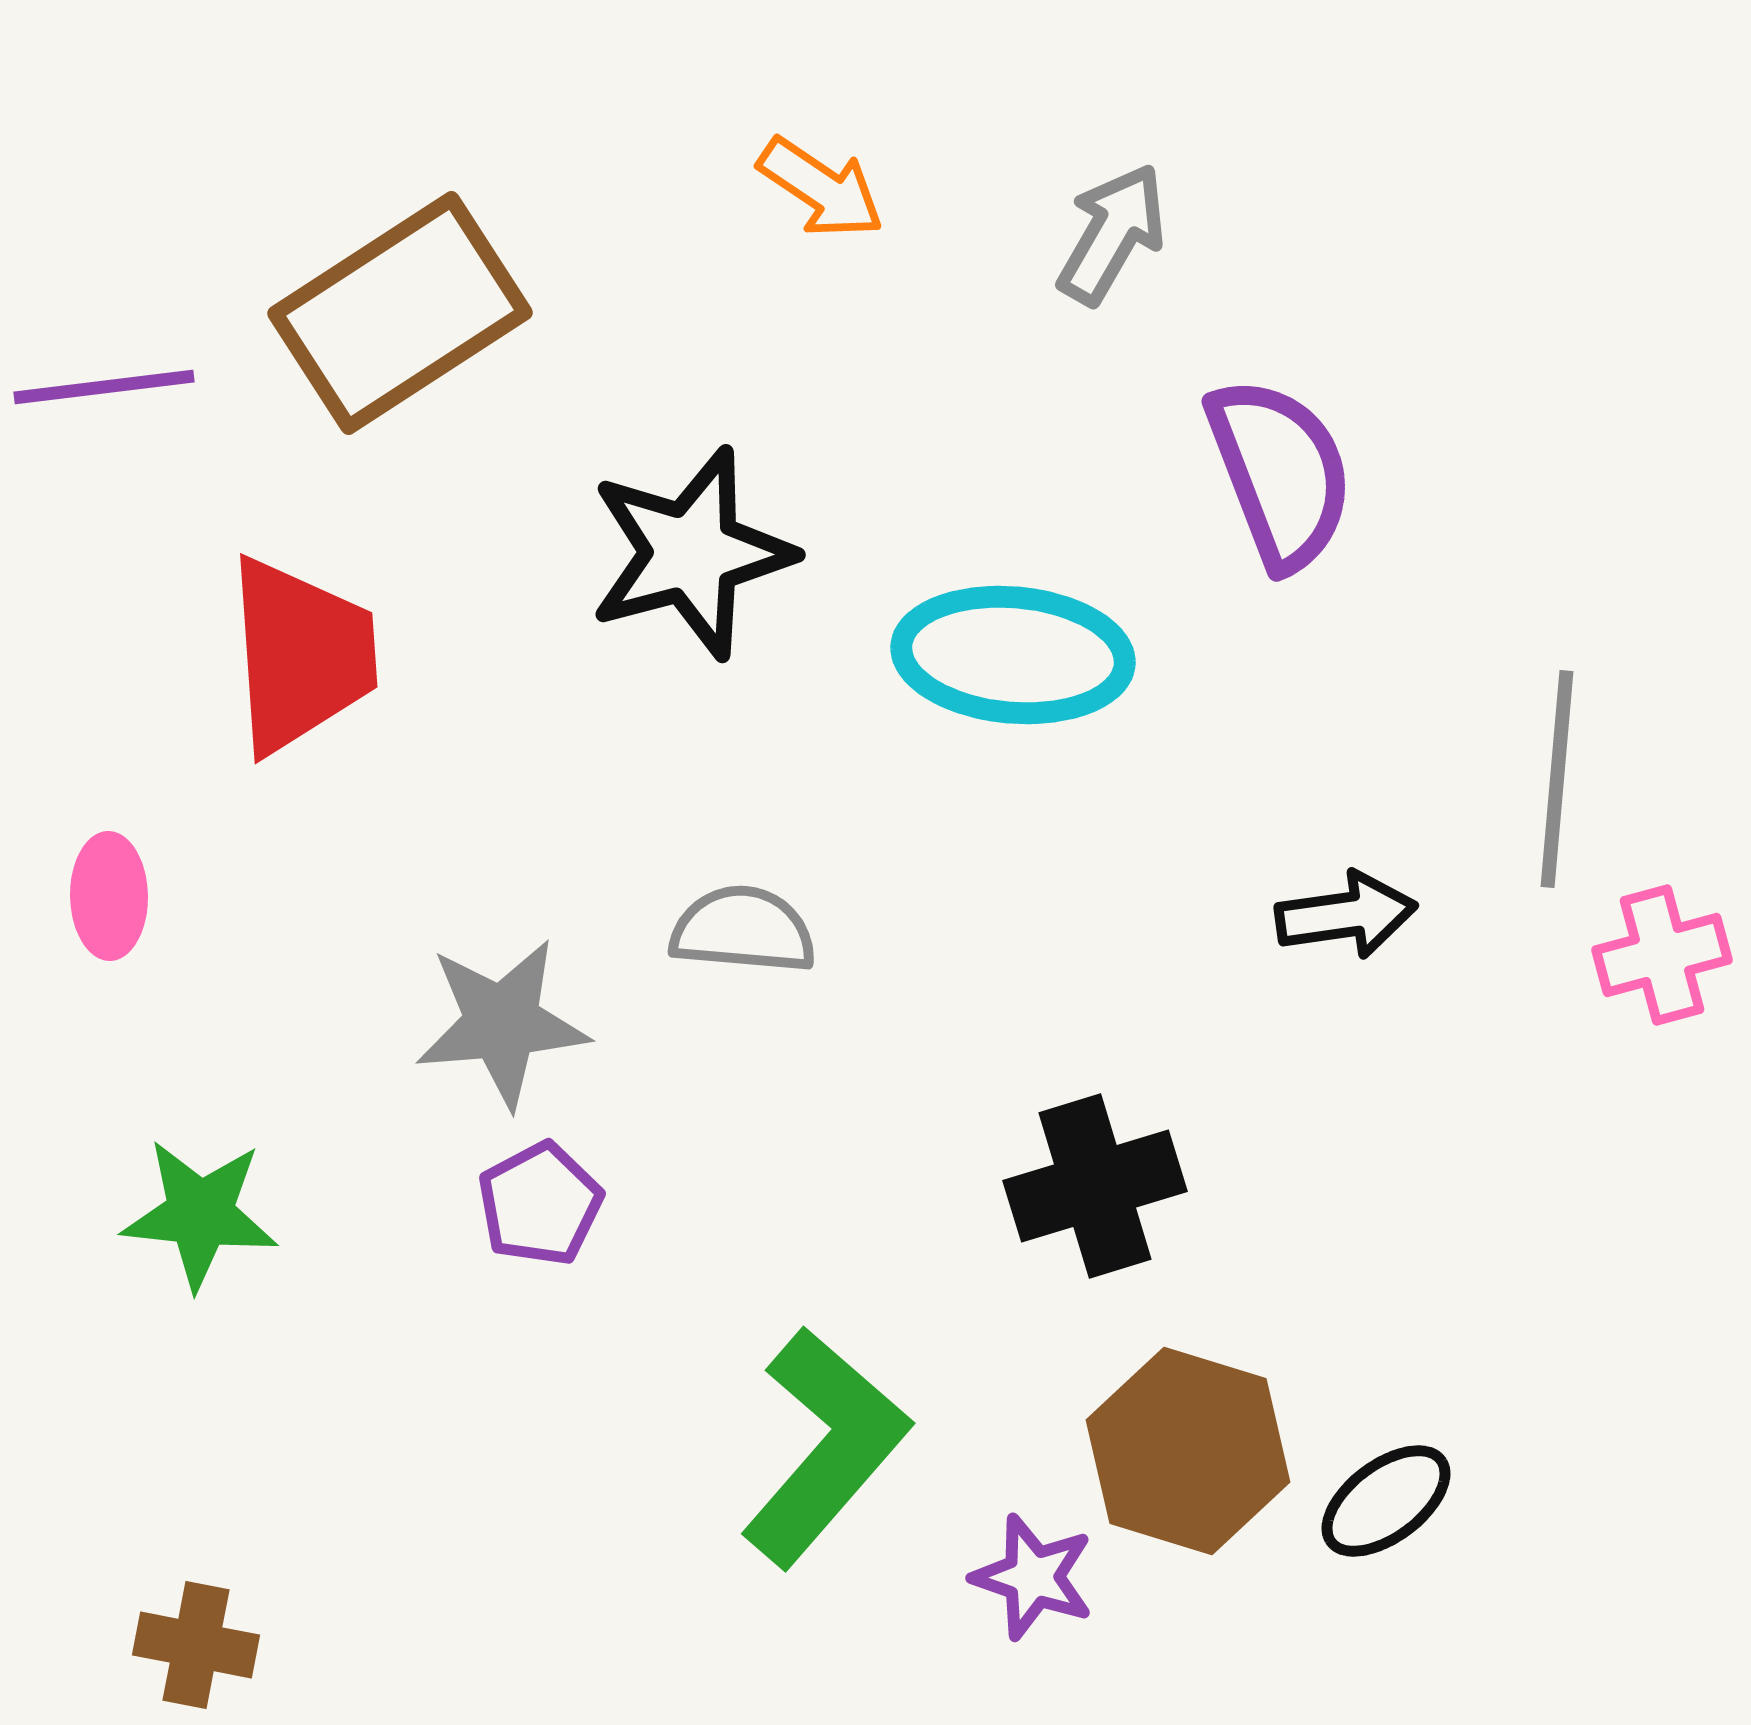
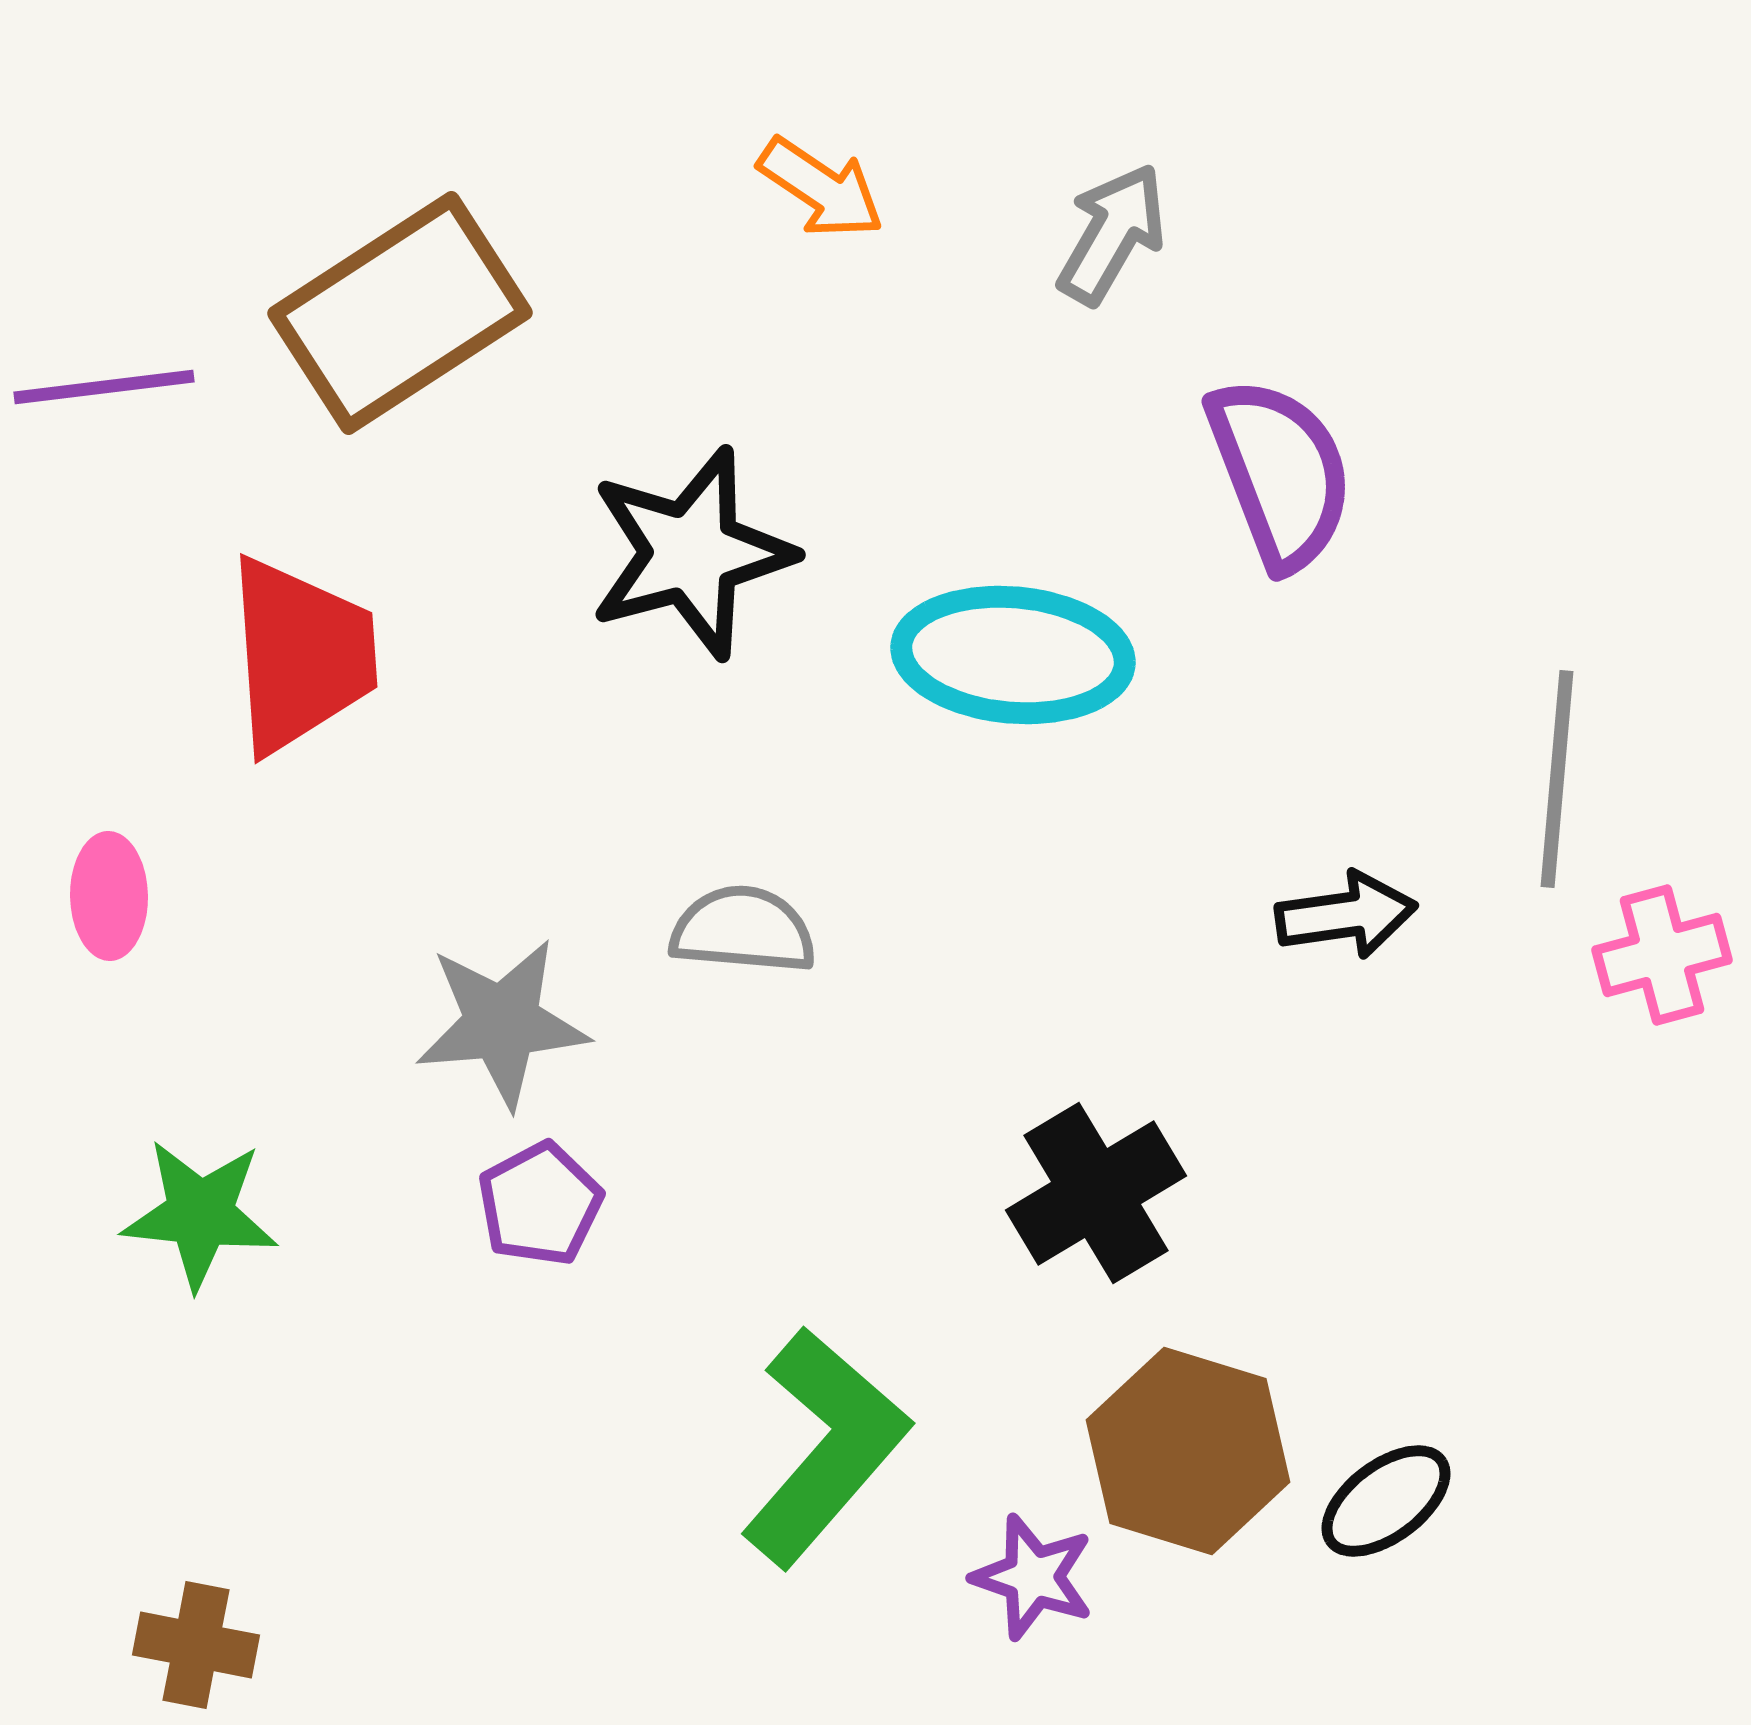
black cross: moved 1 px right, 7 px down; rotated 14 degrees counterclockwise
